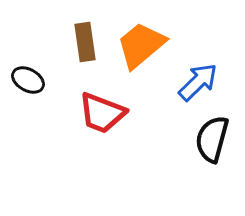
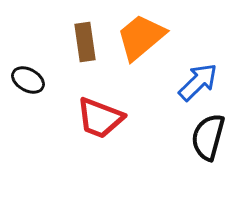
orange trapezoid: moved 8 px up
red trapezoid: moved 2 px left, 5 px down
black semicircle: moved 4 px left, 2 px up
